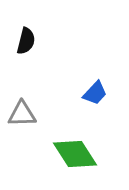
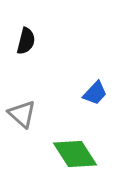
gray triangle: rotated 44 degrees clockwise
